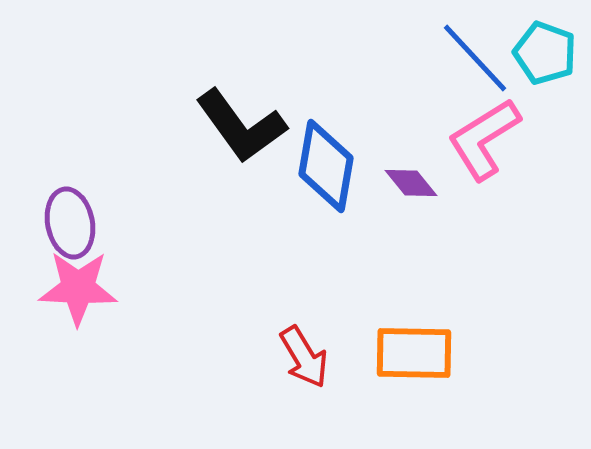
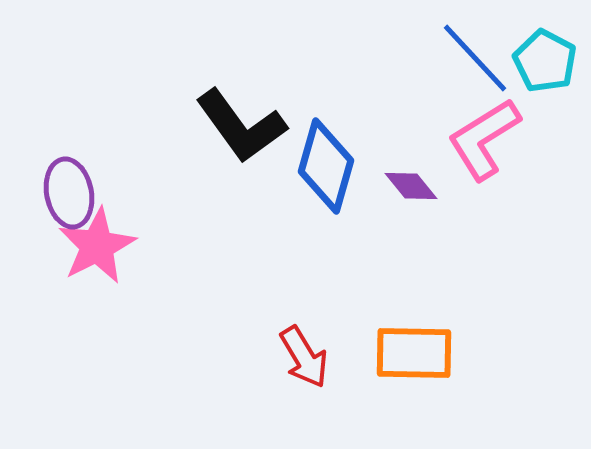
cyan pentagon: moved 8 px down; rotated 8 degrees clockwise
blue diamond: rotated 6 degrees clockwise
purple diamond: moved 3 px down
purple ellipse: moved 1 px left, 30 px up
pink star: moved 19 px right, 42 px up; rotated 30 degrees counterclockwise
